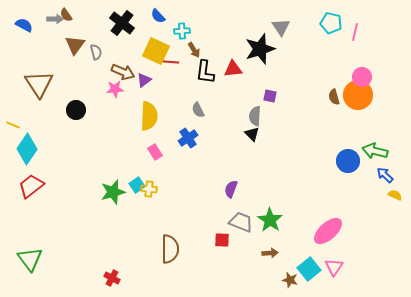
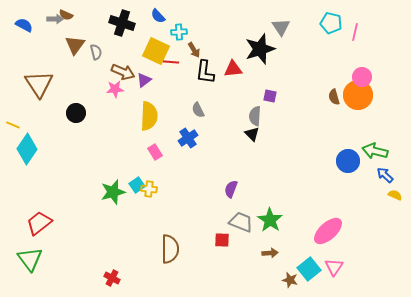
brown semicircle at (66, 15): rotated 32 degrees counterclockwise
black cross at (122, 23): rotated 20 degrees counterclockwise
cyan cross at (182, 31): moved 3 px left, 1 px down
black circle at (76, 110): moved 3 px down
red trapezoid at (31, 186): moved 8 px right, 37 px down
